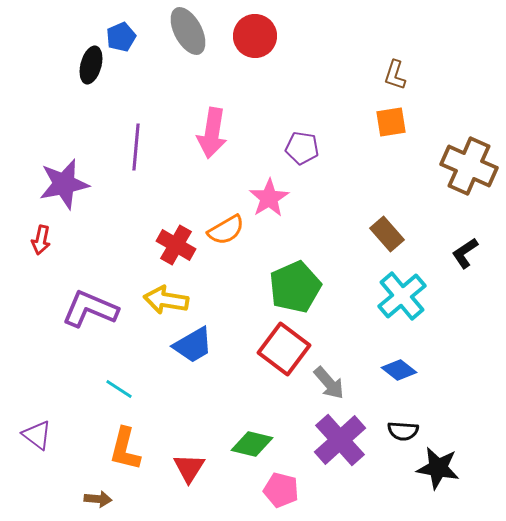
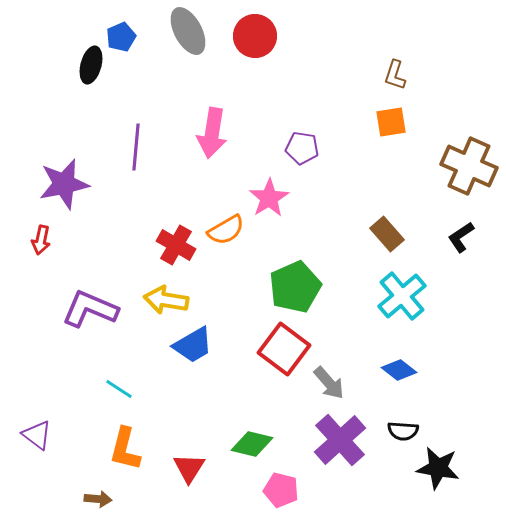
black L-shape: moved 4 px left, 16 px up
